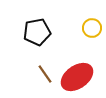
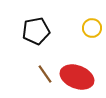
black pentagon: moved 1 px left, 1 px up
red ellipse: rotated 56 degrees clockwise
